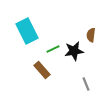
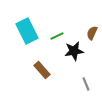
brown semicircle: moved 1 px right, 2 px up; rotated 16 degrees clockwise
green line: moved 4 px right, 13 px up
